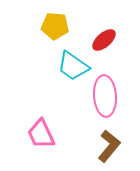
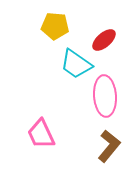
cyan trapezoid: moved 3 px right, 2 px up
